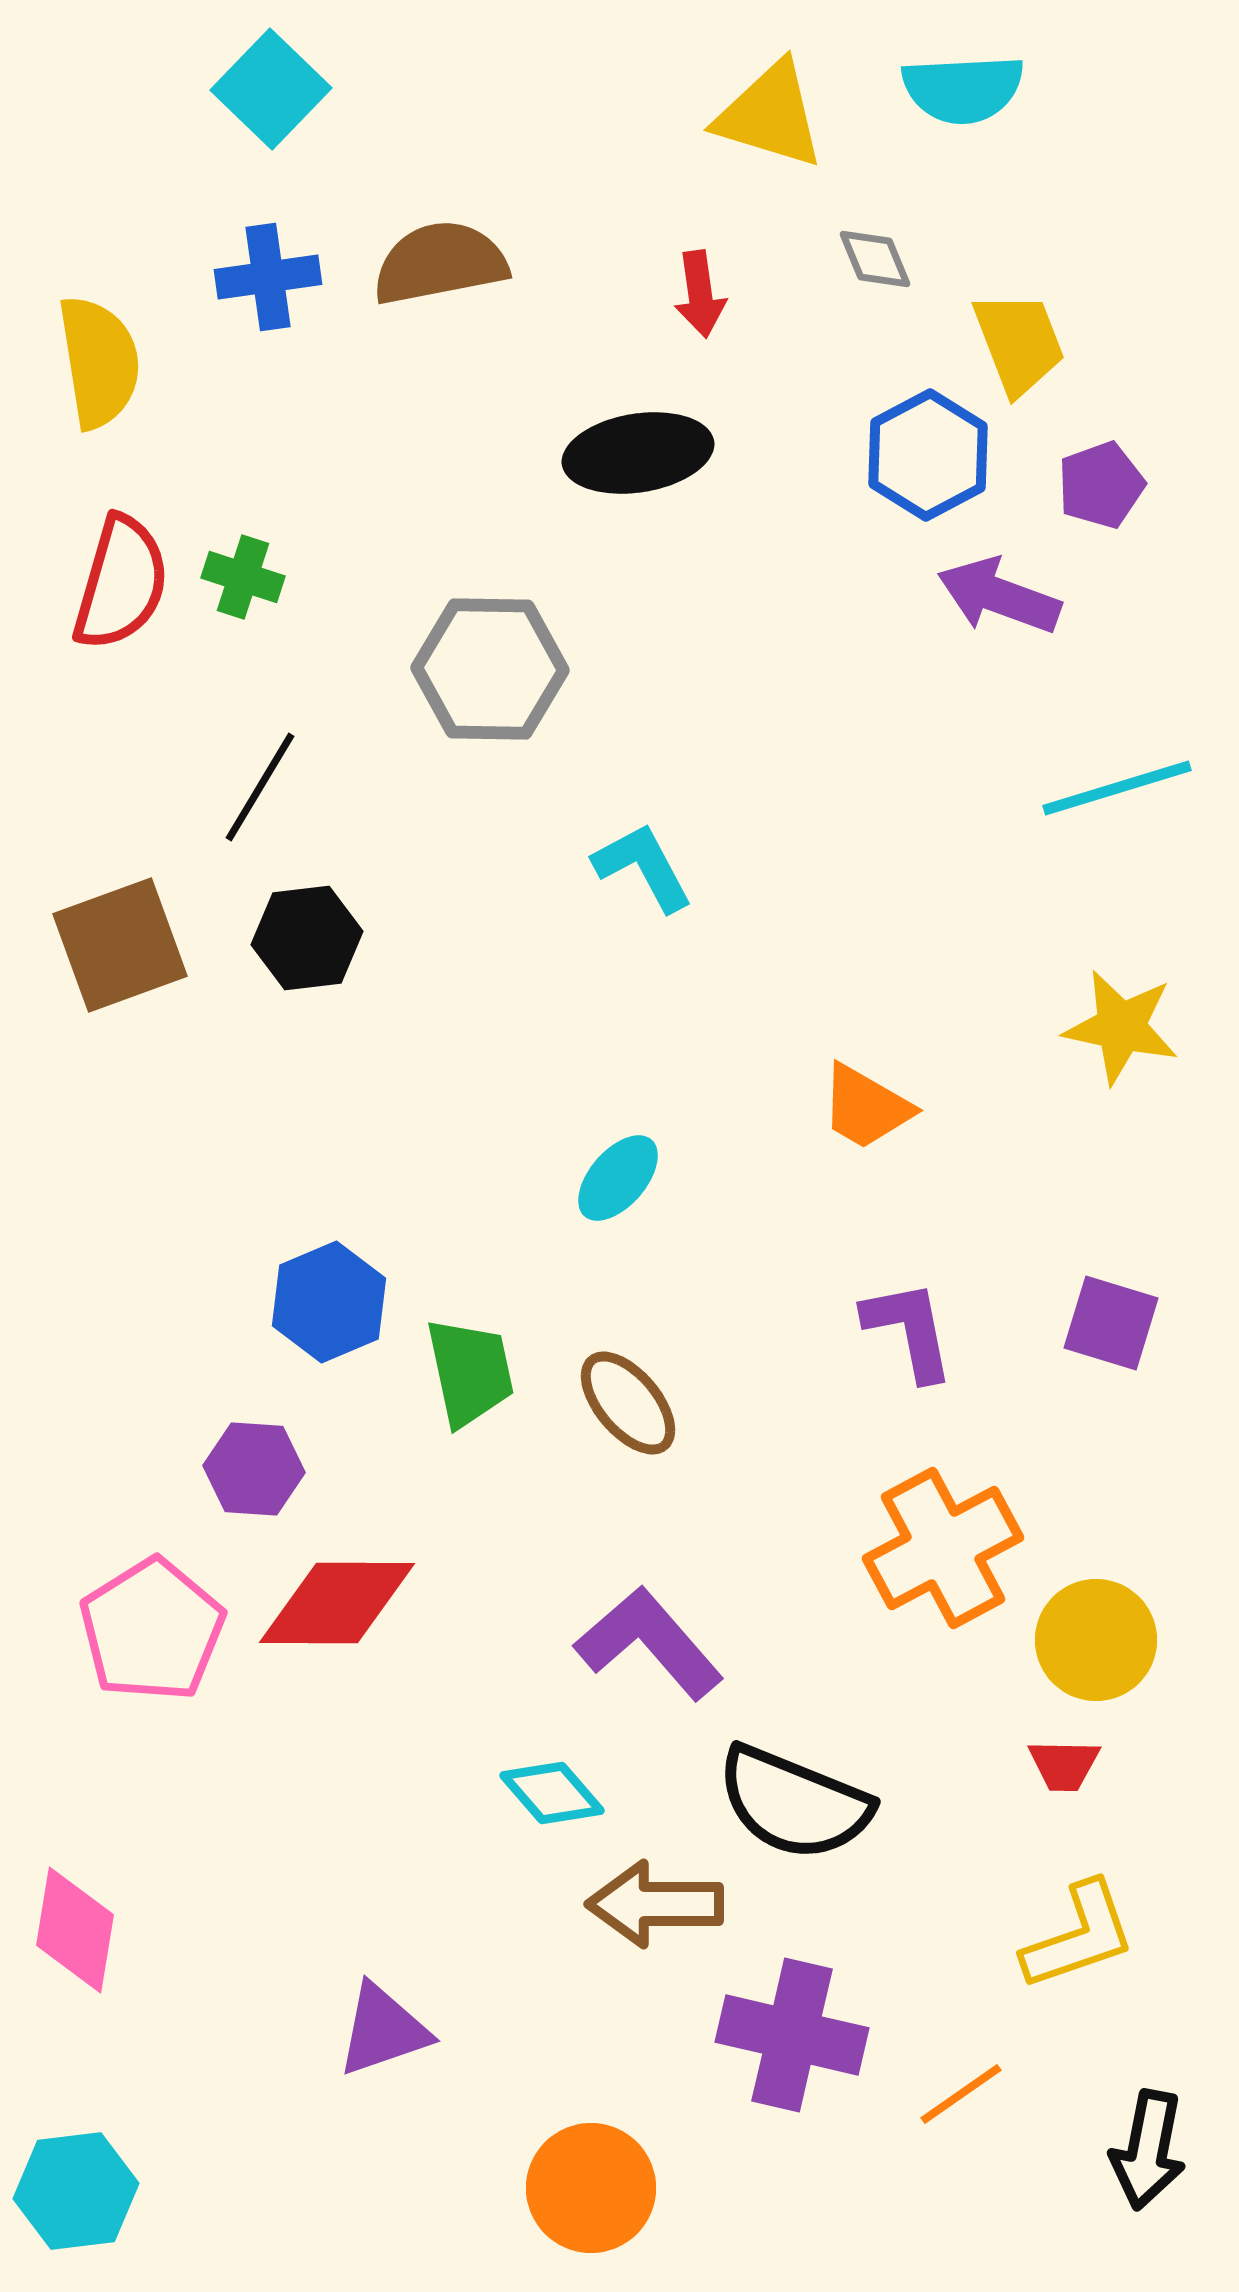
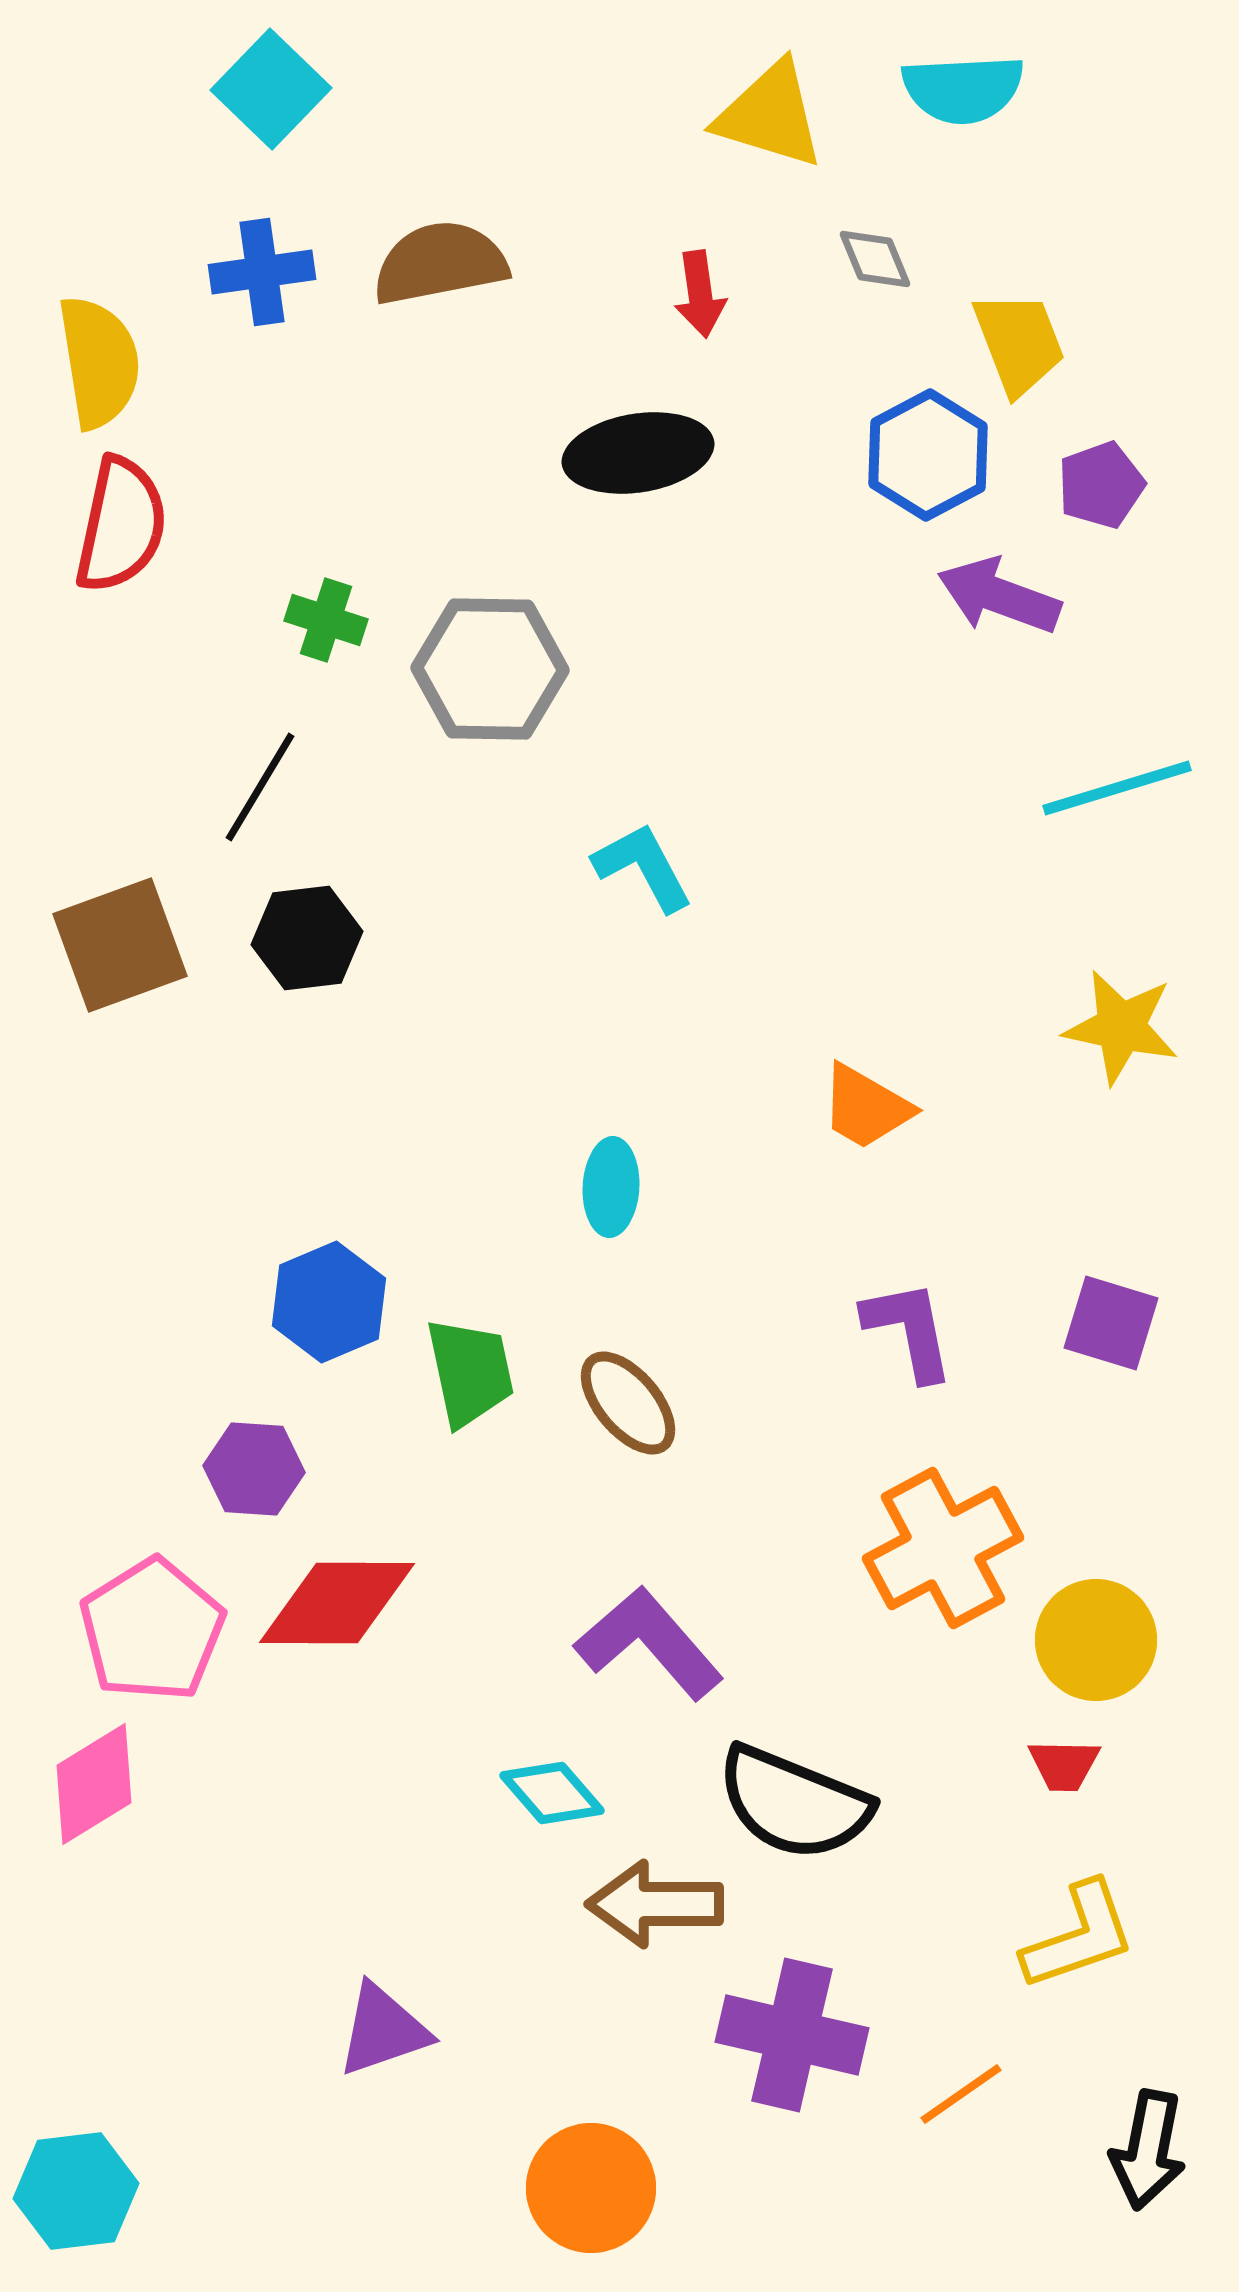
blue cross at (268, 277): moved 6 px left, 5 px up
green cross at (243, 577): moved 83 px right, 43 px down
red semicircle at (121, 583): moved 58 px up; rotated 4 degrees counterclockwise
cyan ellipse at (618, 1178): moved 7 px left, 9 px down; rotated 38 degrees counterclockwise
pink diamond at (75, 1930): moved 19 px right, 146 px up; rotated 49 degrees clockwise
